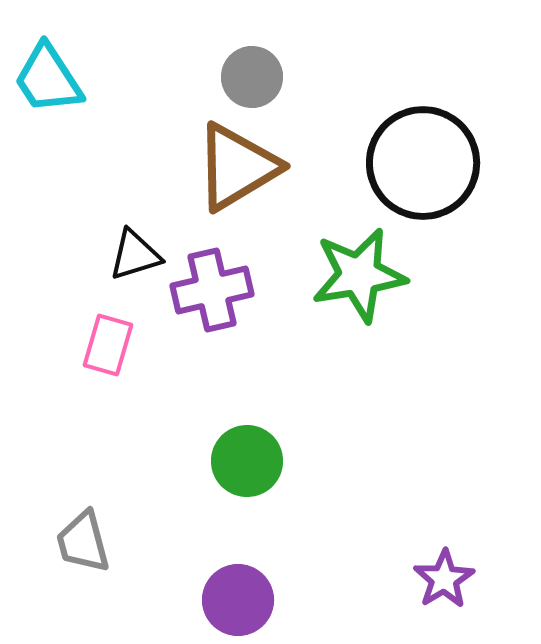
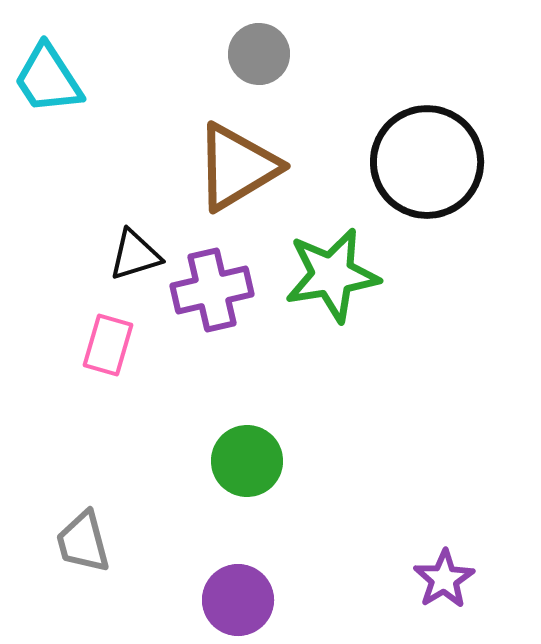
gray circle: moved 7 px right, 23 px up
black circle: moved 4 px right, 1 px up
green star: moved 27 px left
